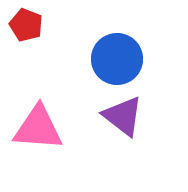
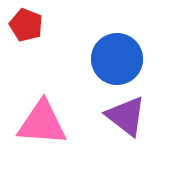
purple triangle: moved 3 px right
pink triangle: moved 4 px right, 5 px up
